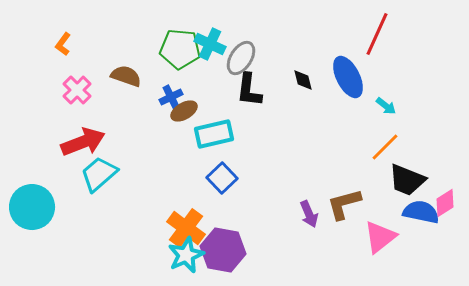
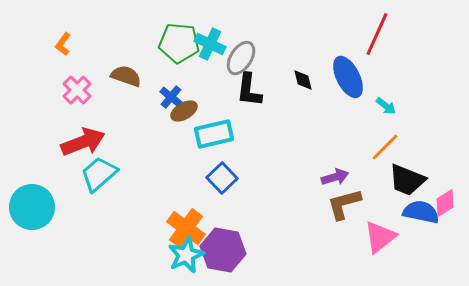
green pentagon: moved 1 px left, 6 px up
blue cross: rotated 25 degrees counterclockwise
purple arrow: moved 26 px right, 37 px up; rotated 84 degrees counterclockwise
